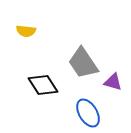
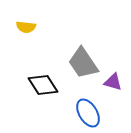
yellow semicircle: moved 4 px up
